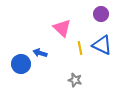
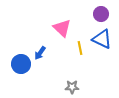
blue triangle: moved 6 px up
blue arrow: rotated 72 degrees counterclockwise
gray star: moved 3 px left, 7 px down; rotated 16 degrees counterclockwise
